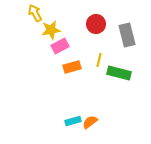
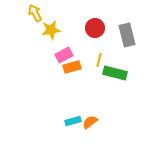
red circle: moved 1 px left, 4 px down
pink rectangle: moved 4 px right, 9 px down
green rectangle: moved 4 px left
